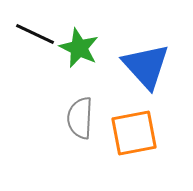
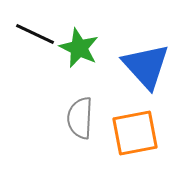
orange square: moved 1 px right
